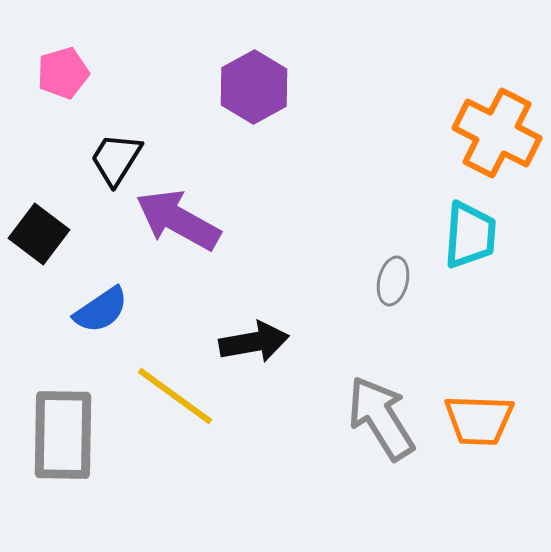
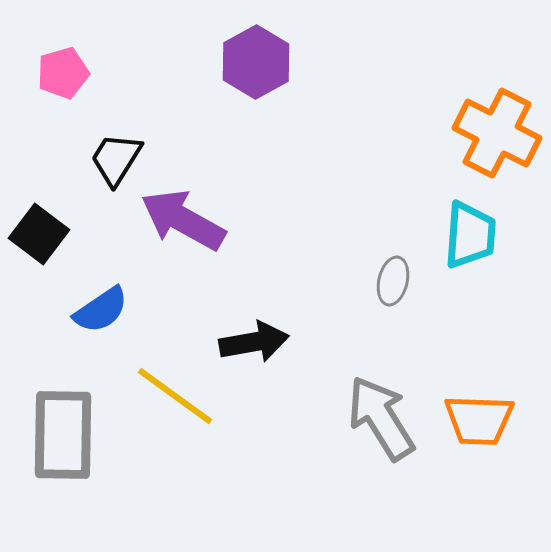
purple hexagon: moved 2 px right, 25 px up
purple arrow: moved 5 px right
